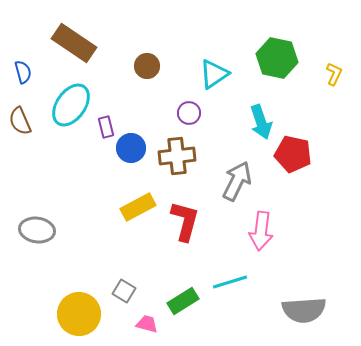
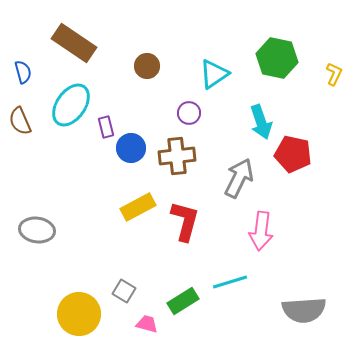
gray arrow: moved 2 px right, 3 px up
